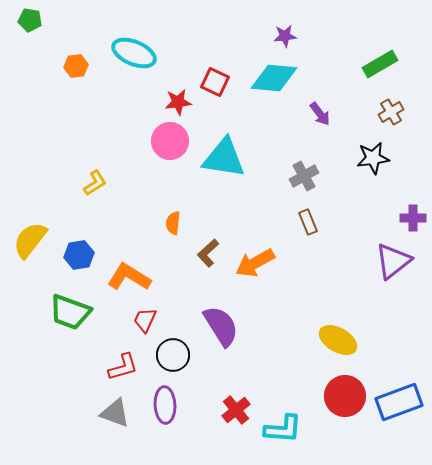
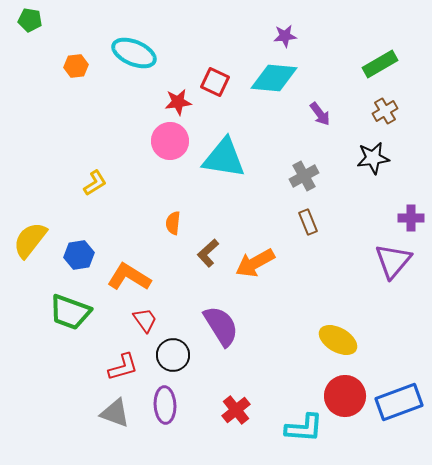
brown cross: moved 6 px left, 1 px up
purple cross: moved 2 px left
purple triangle: rotated 12 degrees counterclockwise
red trapezoid: rotated 120 degrees clockwise
cyan L-shape: moved 21 px right, 1 px up
